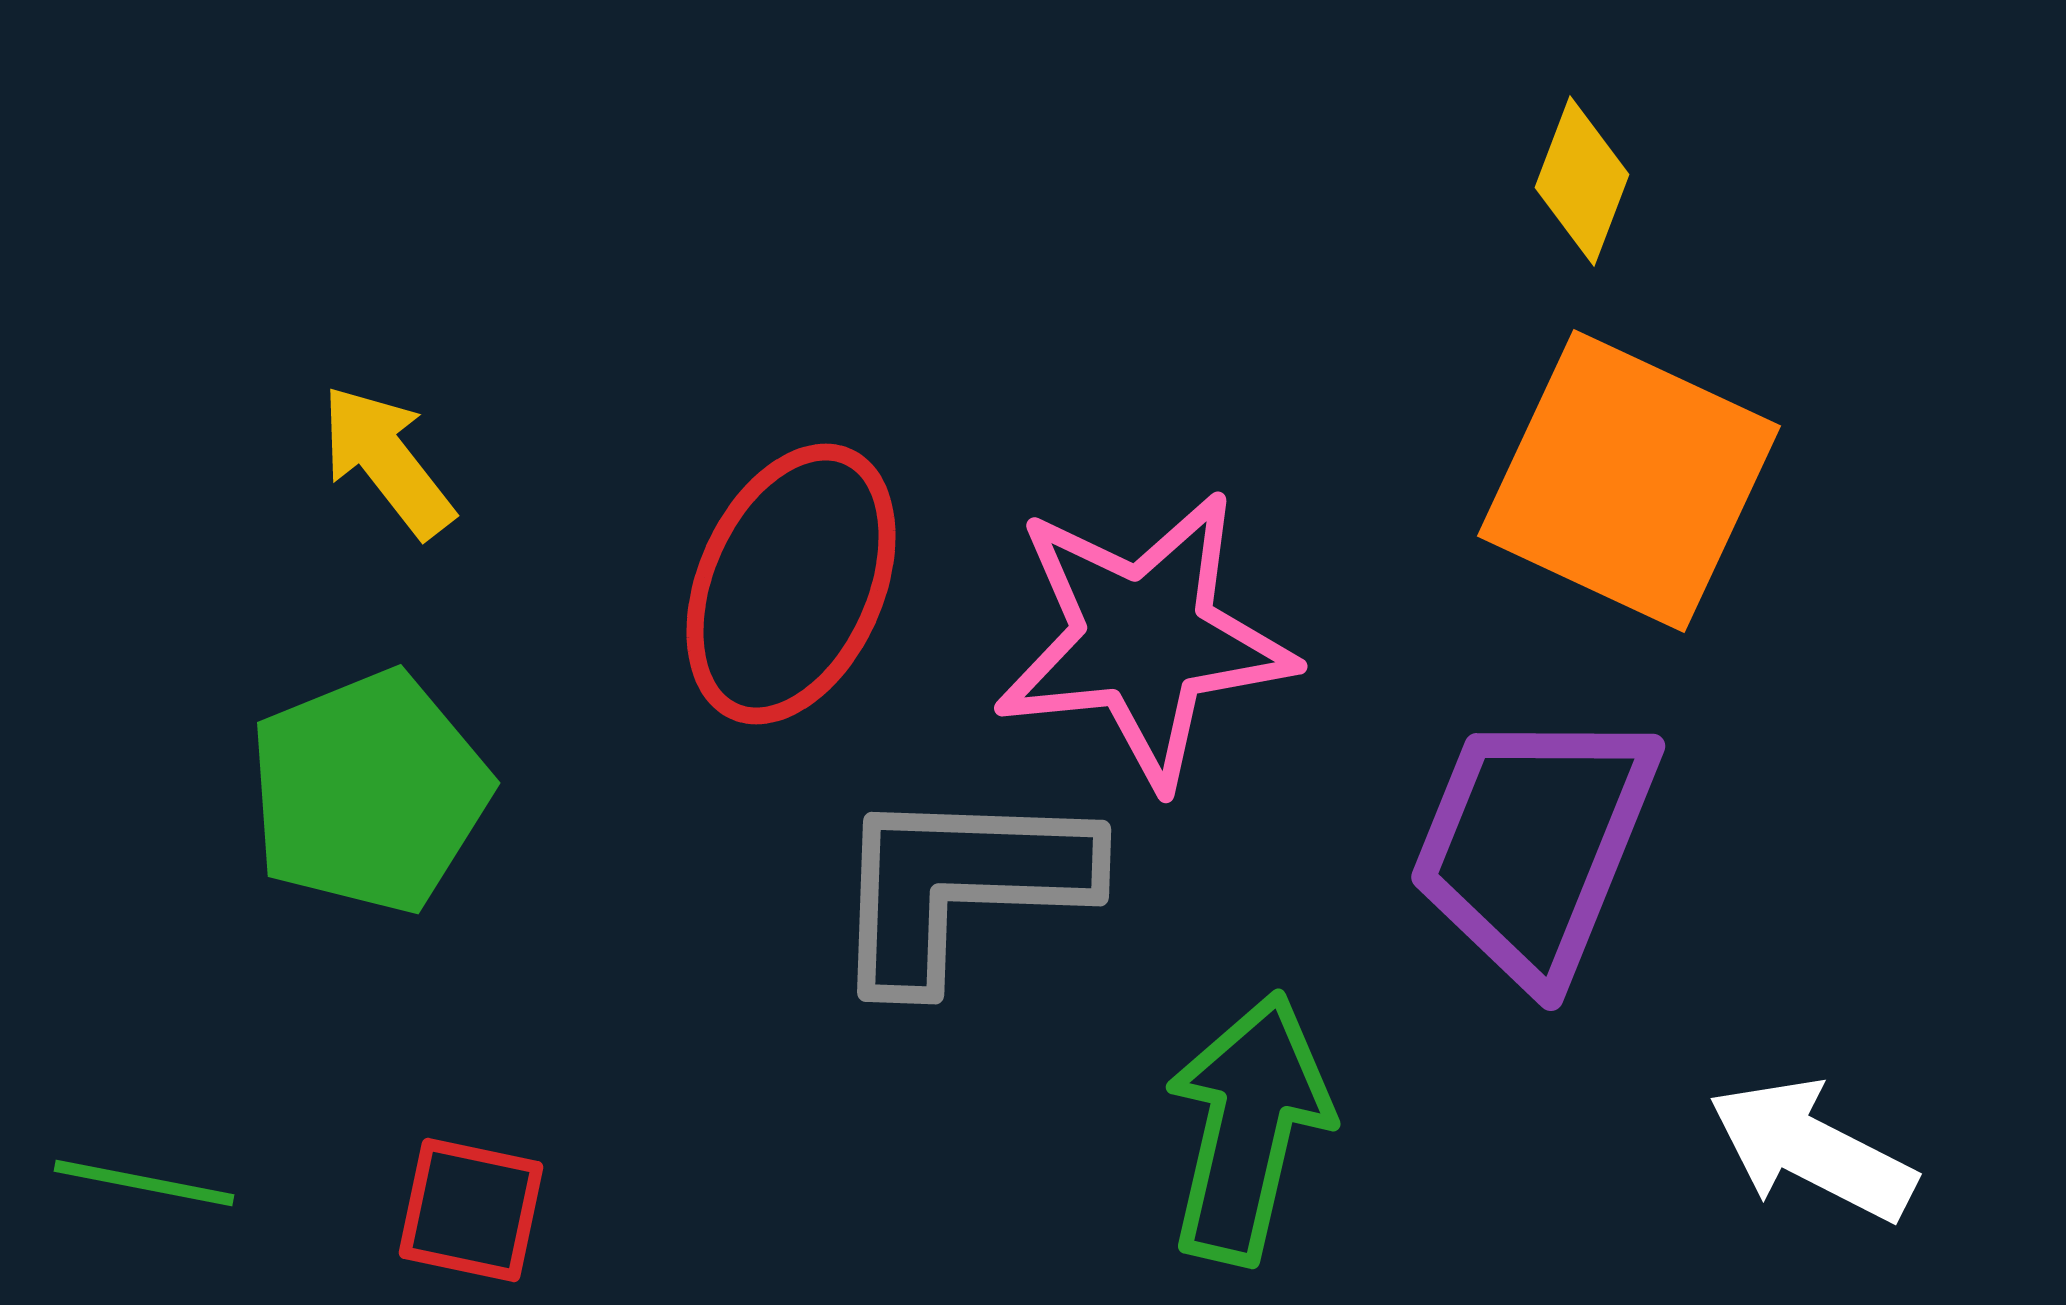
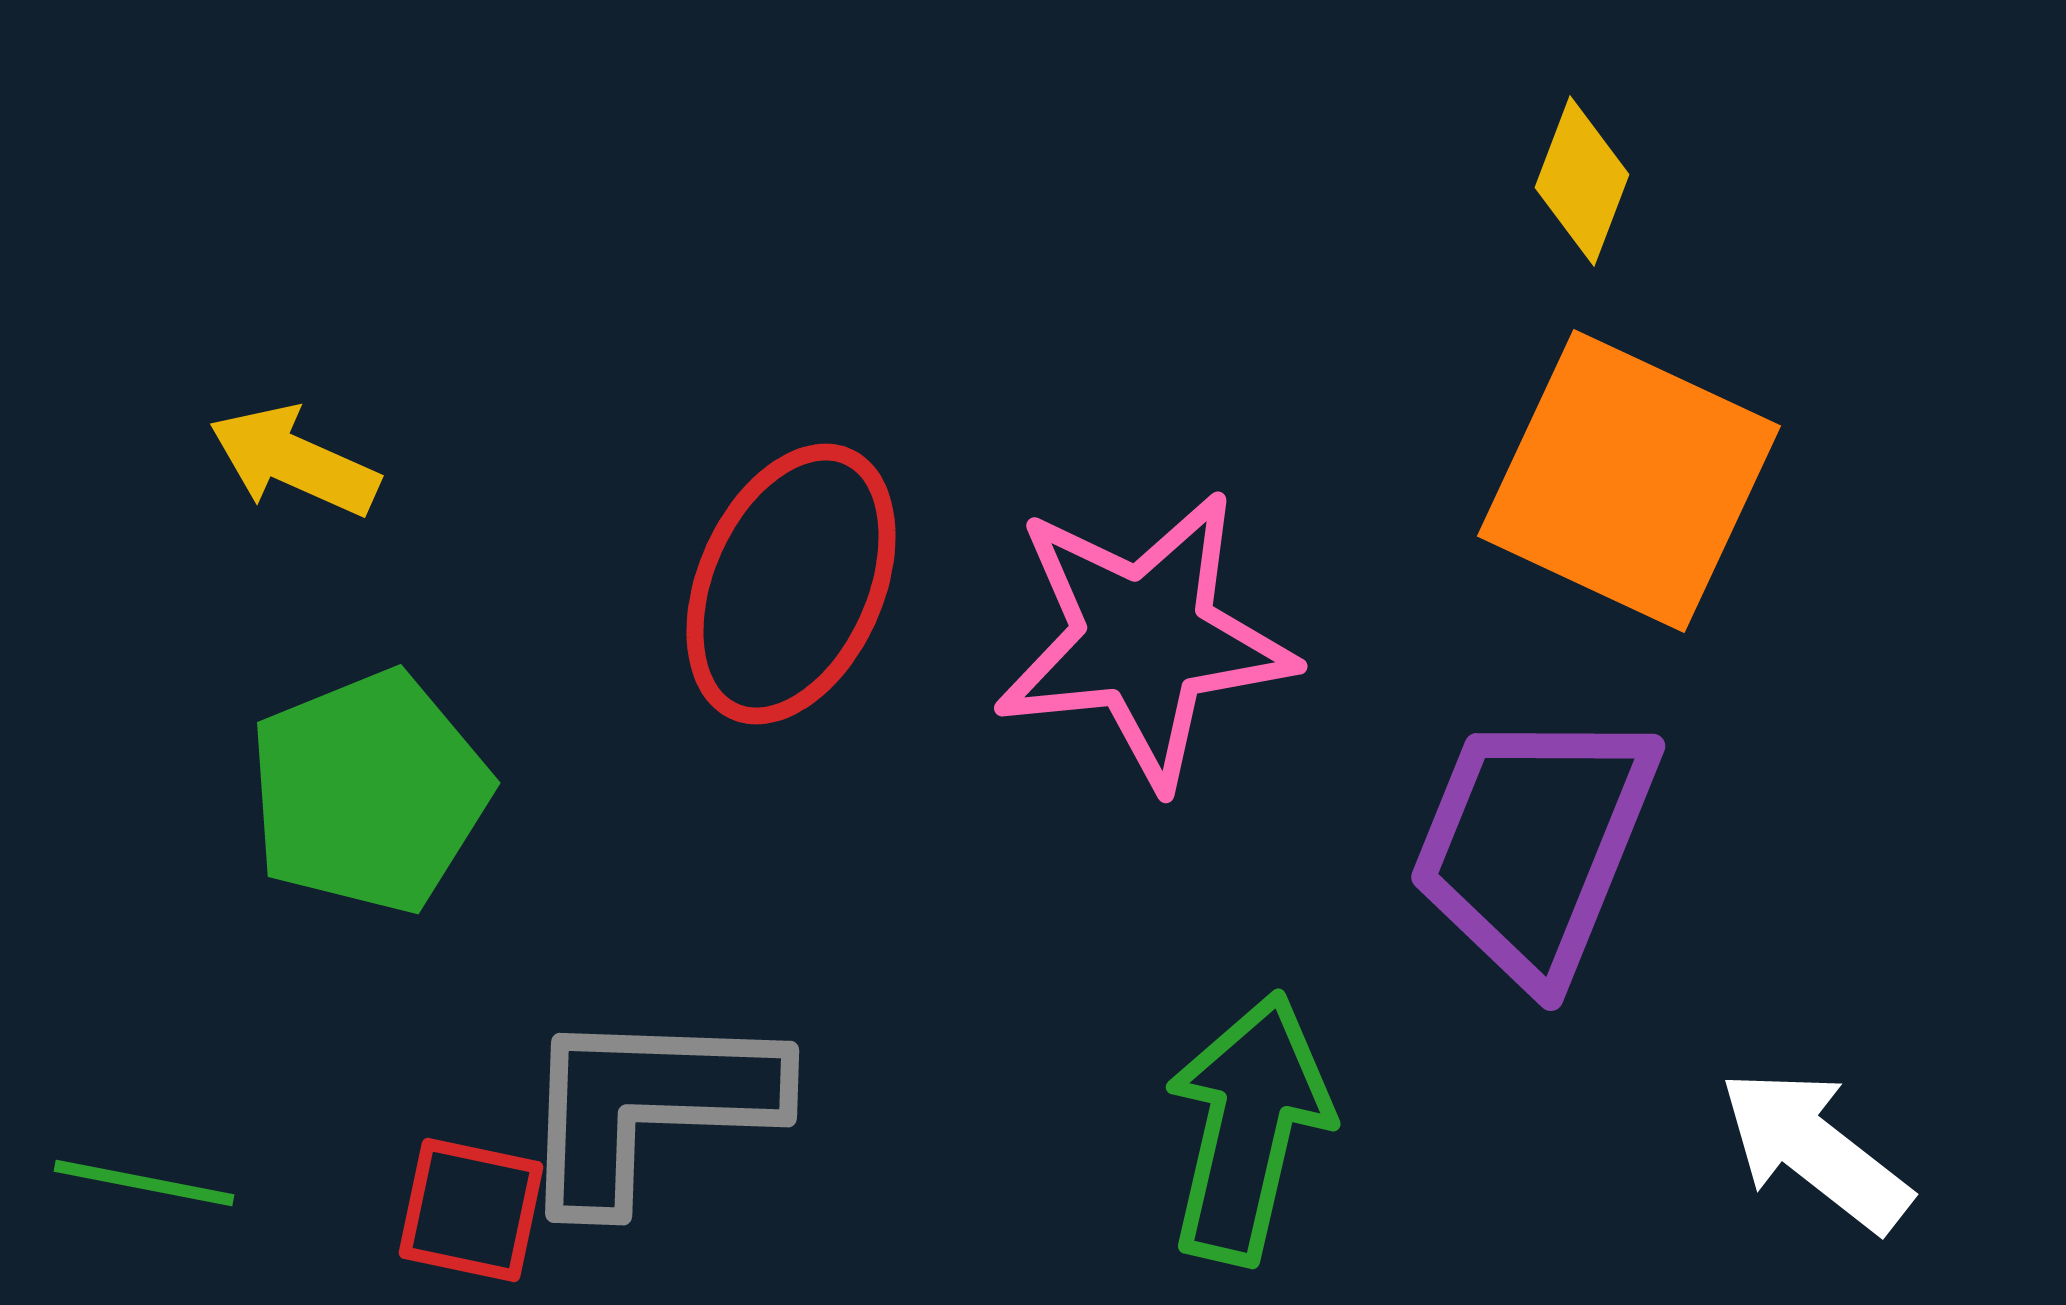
yellow arrow: moved 93 px left; rotated 28 degrees counterclockwise
gray L-shape: moved 312 px left, 221 px down
white arrow: moved 3 px right; rotated 11 degrees clockwise
